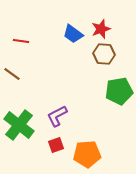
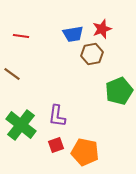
red star: moved 1 px right
blue trapezoid: rotated 45 degrees counterclockwise
red line: moved 5 px up
brown hexagon: moved 12 px left; rotated 15 degrees counterclockwise
green pentagon: rotated 12 degrees counterclockwise
purple L-shape: rotated 55 degrees counterclockwise
green cross: moved 2 px right
orange pentagon: moved 2 px left, 2 px up; rotated 16 degrees clockwise
